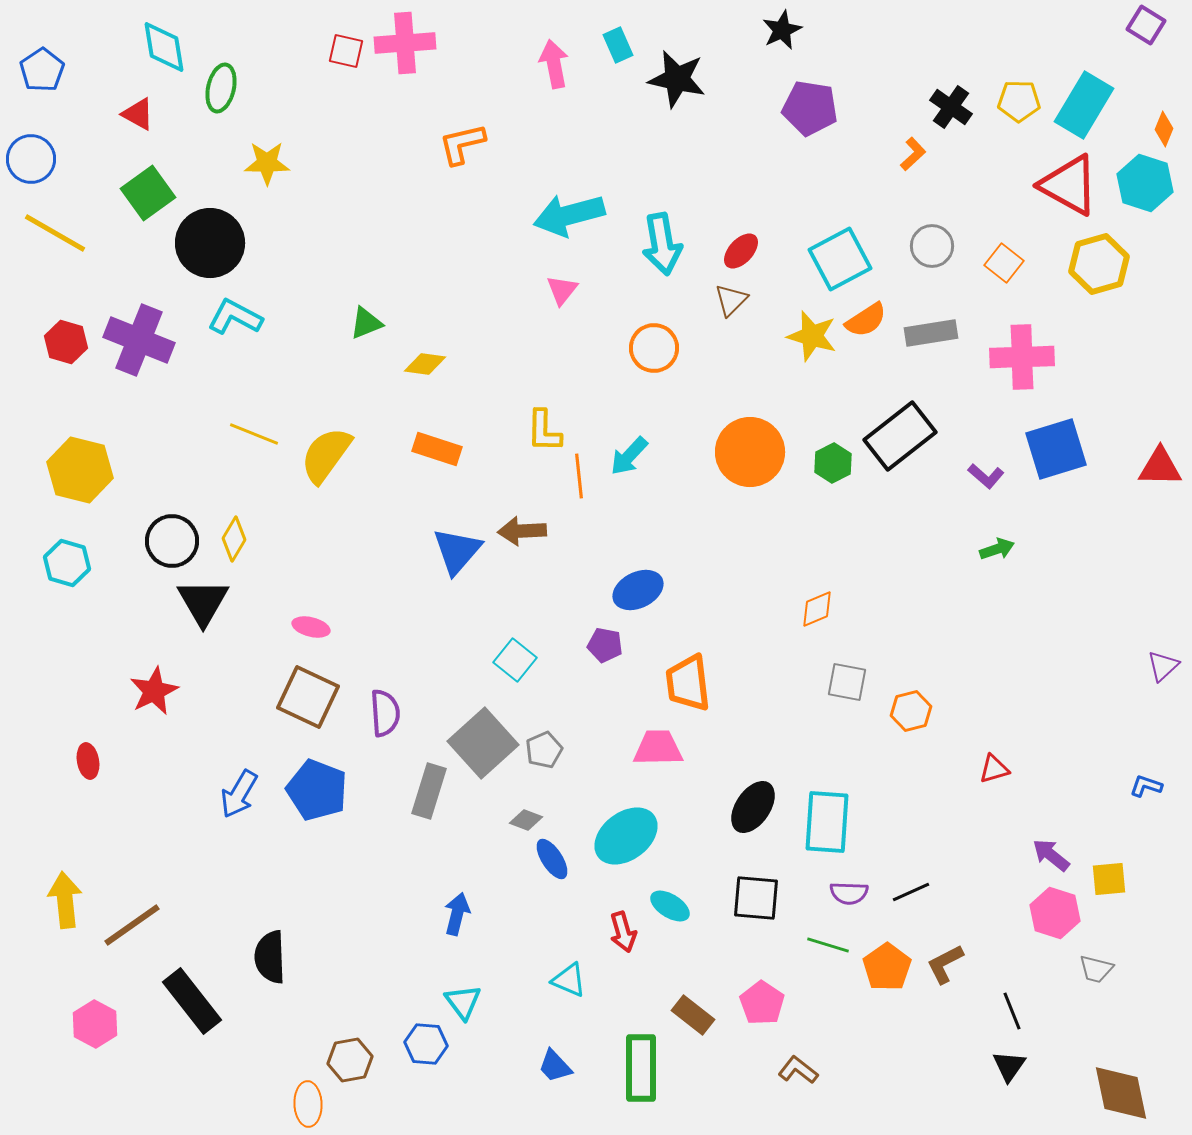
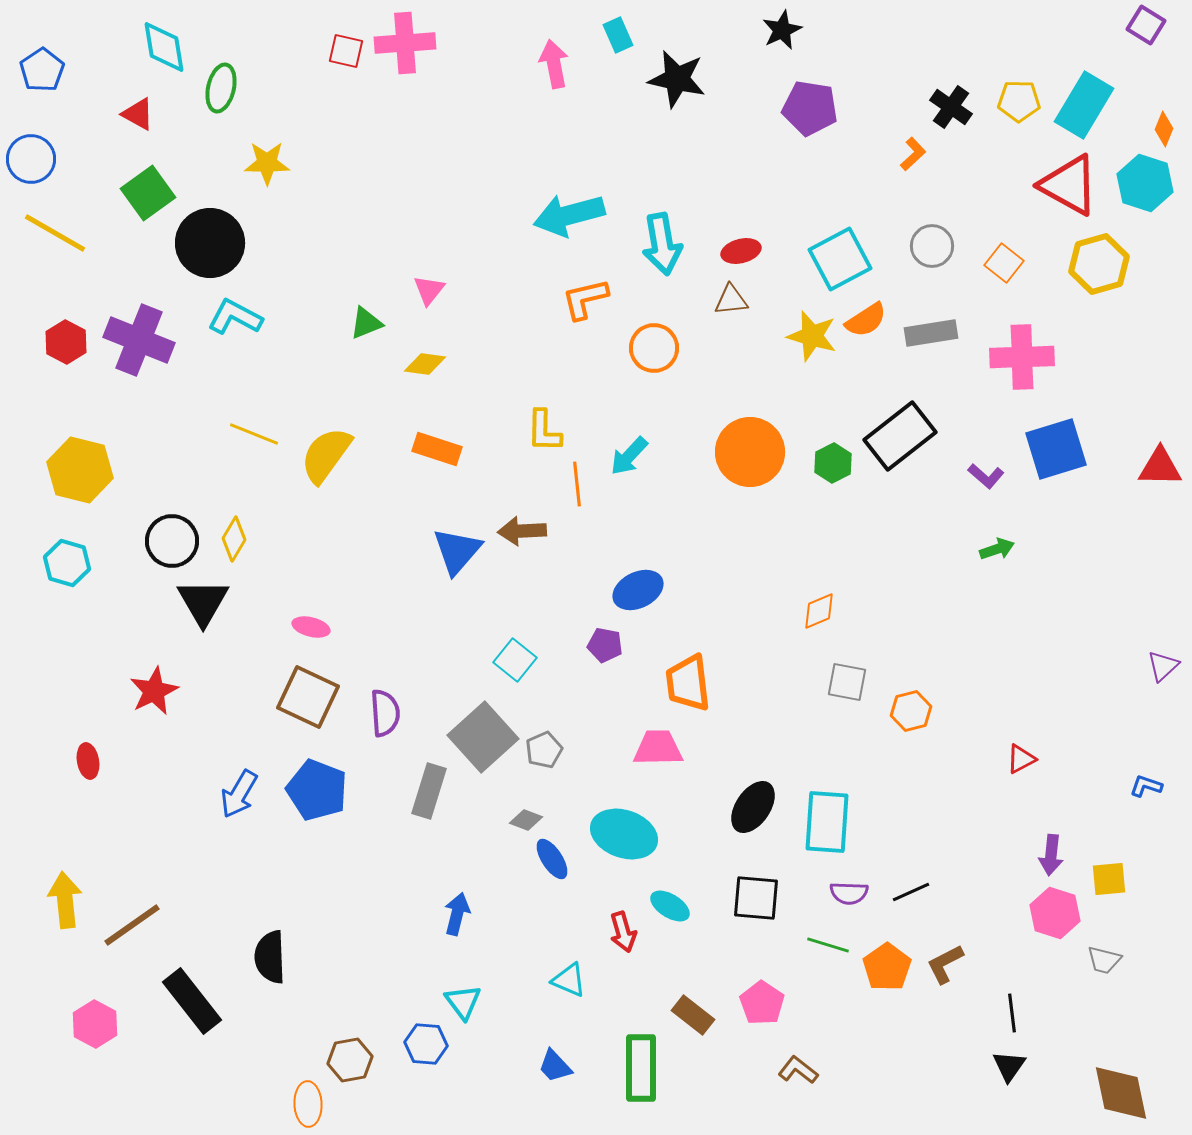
cyan rectangle at (618, 45): moved 10 px up
orange L-shape at (462, 144): moved 123 px right, 155 px down
red ellipse at (741, 251): rotated 33 degrees clockwise
pink triangle at (562, 290): moved 133 px left
brown triangle at (731, 300): rotated 39 degrees clockwise
red hexagon at (66, 342): rotated 12 degrees clockwise
orange line at (579, 476): moved 2 px left, 8 px down
orange diamond at (817, 609): moved 2 px right, 2 px down
gray square at (483, 743): moved 6 px up
red triangle at (994, 769): moved 27 px right, 10 px up; rotated 12 degrees counterclockwise
cyan ellipse at (626, 836): moved 2 px left, 2 px up; rotated 56 degrees clockwise
purple arrow at (1051, 855): rotated 123 degrees counterclockwise
gray trapezoid at (1096, 969): moved 8 px right, 9 px up
black line at (1012, 1011): moved 2 px down; rotated 15 degrees clockwise
